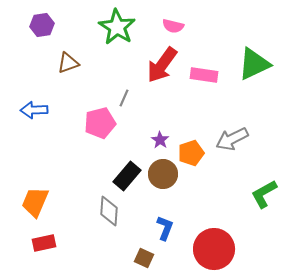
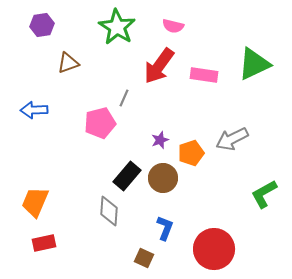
red arrow: moved 3 px left, 1 px down
purple star: rotated 18 degrees clockwise
brown circle: moved 4 px down
